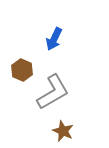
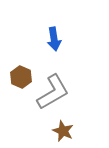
blue arrow: rotated 35 degrees counterclockwise
brown hexagon: moved 1 px left, 7 px down
